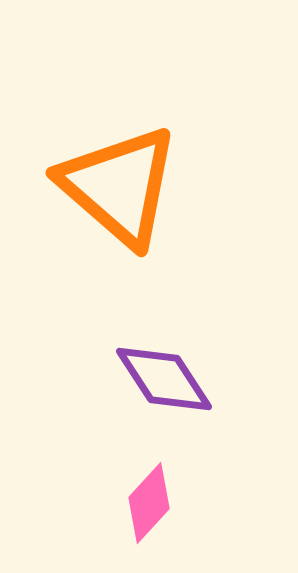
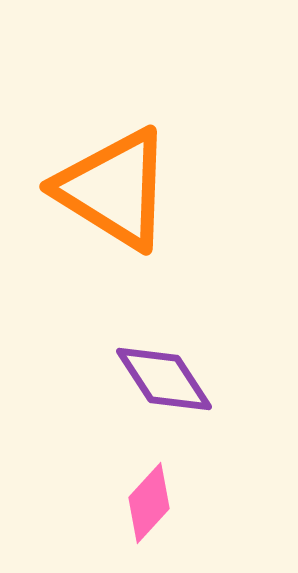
orange triangle: moved 5 px left, 3 px down; rotated 9 degrees counterclockwise
